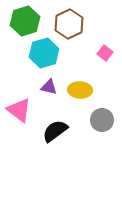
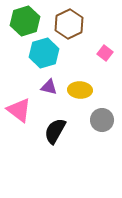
black semicircle: rotated 24 degrees counterclockwise
